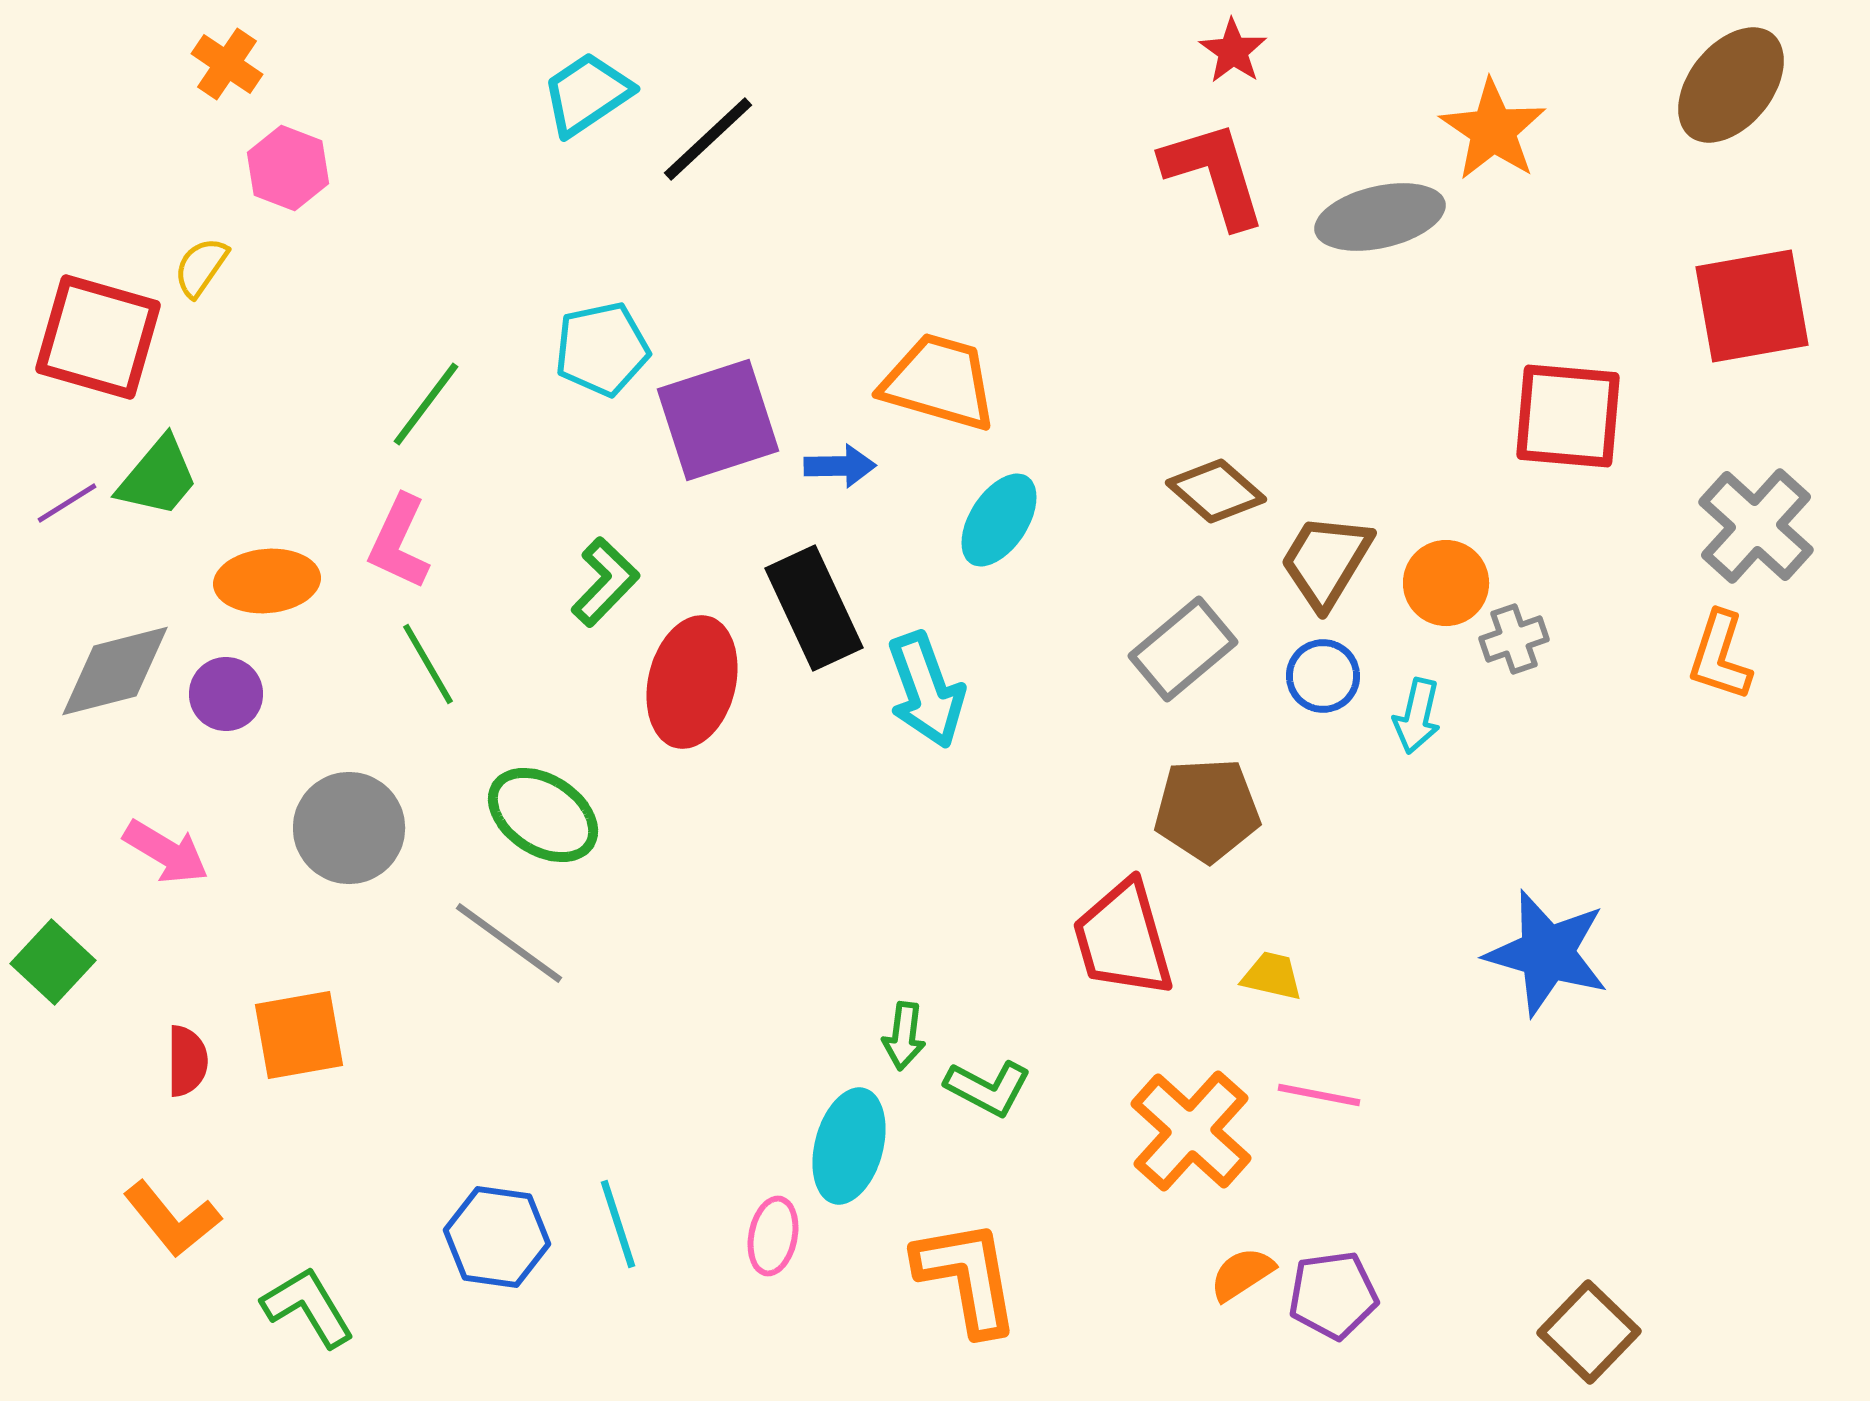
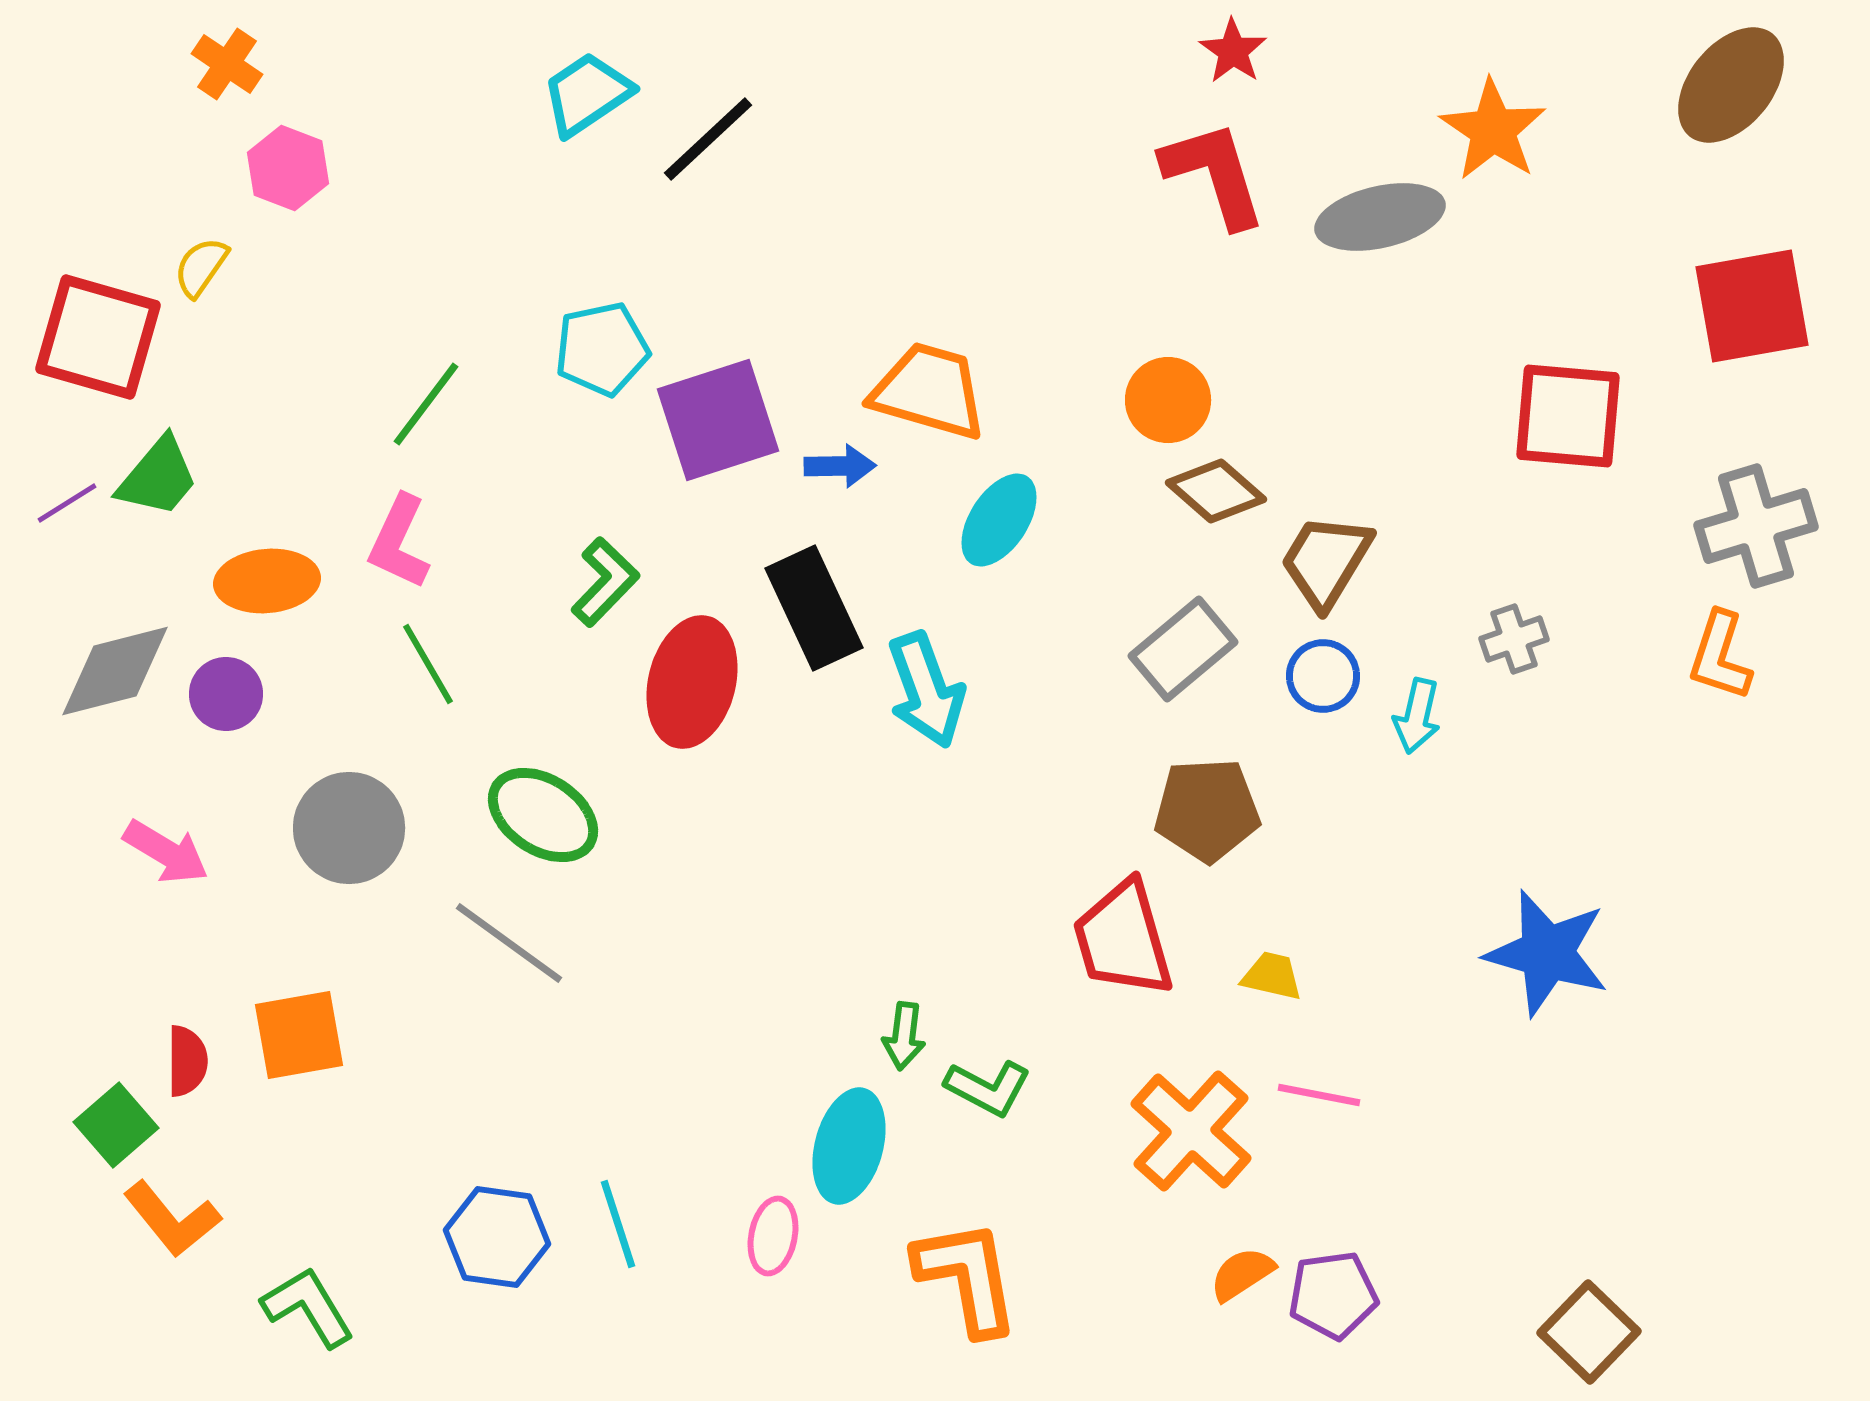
orange trapezoid at (939, 382): moved 10 px left, 9 px down
gray cross at (1756, 526): rotated 31 degrees clockwise
orange circle at (1446, 583): moved 278 px left, 183 px up
green square at (53, 962): moved 63 px right, 163 px down; rotated 6 degrees clockwise
